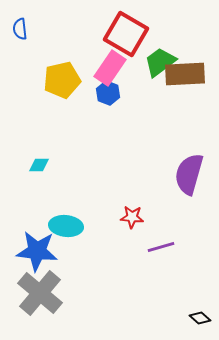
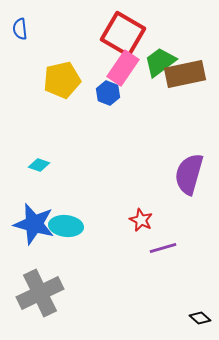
red square: moved 3 px left
pink rectangle: moved 13 px right
brown rectangle: rotated 9 degrees counterclockwise
cyan diamond: rotated 20 degrees clockwise
red star: moved 9 px right, 3 px down; rotated 20 degrees clockwise
purple line: moved 2 px right, 1 px down
blue star: moved 3 px left, 27 px up; rotated 9 degrees clockwise
gray cross: rotated 24 degrees clockwise
